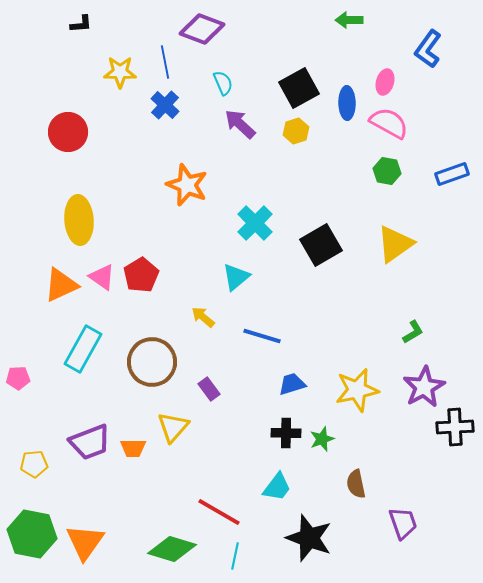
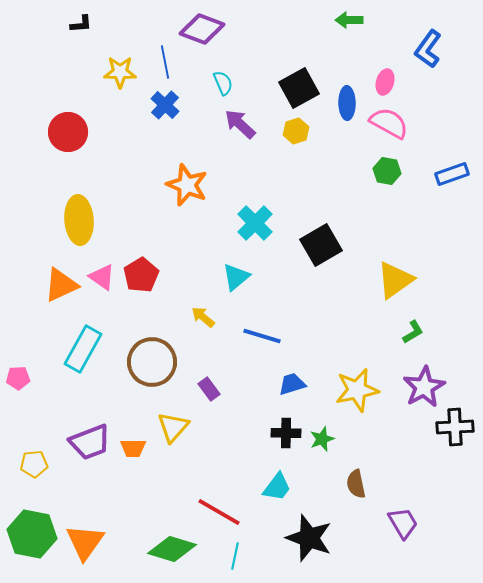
yellow triangle at (395, 244): moved 36 px down
purple trapezoid at (403, 523): rotated 12 degrees counterclockwise
